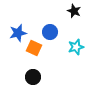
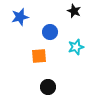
blue star: moved 2 px right, 16 px up
orange square: moved 5 px right, 8 px down; rotated 28 degrees counterclockwise
black circle: moved 15 px right, 10 px down
